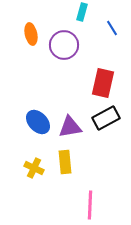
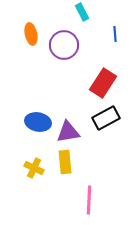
cyan rectangle: rotated 42 degrees counterclockwise
blue line: moved 3 px right, 6 px down; rotated 28 degrees clockwise
red rectangle: rotated 20 degrees clockwise
blue ellipse: rotated 35 degrees counterclockwise
purple triangle: moved 2 px left, 5 px down
pink line: moved 1 px left, 5 px up
